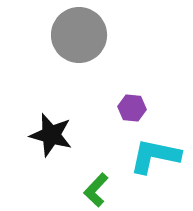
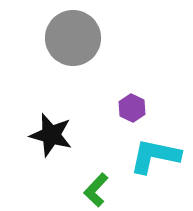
gray circle: moved 6 px left, 3 px down
purple hexagon: rotated 20 degrees clockwise
